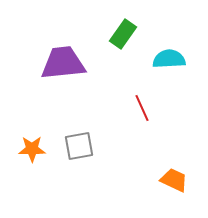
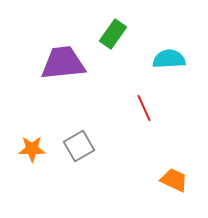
green rectangle: moved 10 px left
red line: moved 2 px right
gray square: rotated 20 degrees counterclockwise
